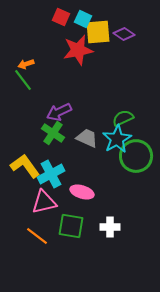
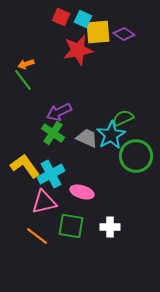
cyan star: moved 6 px left, 4 px up
